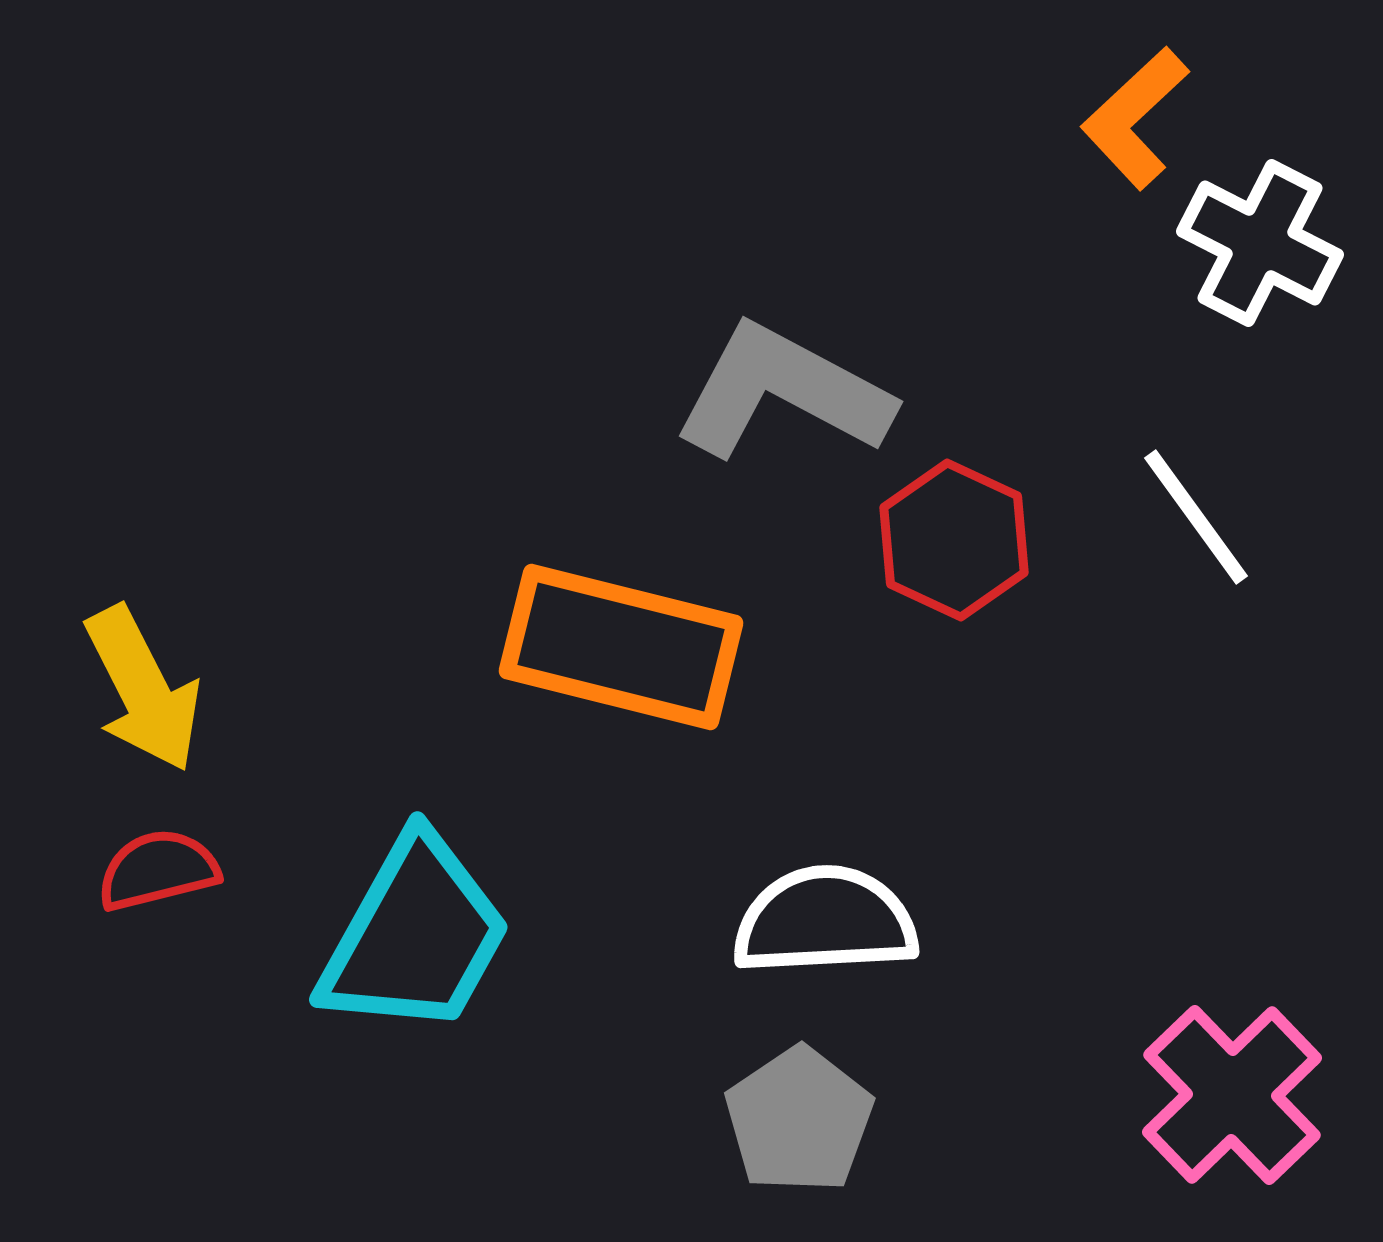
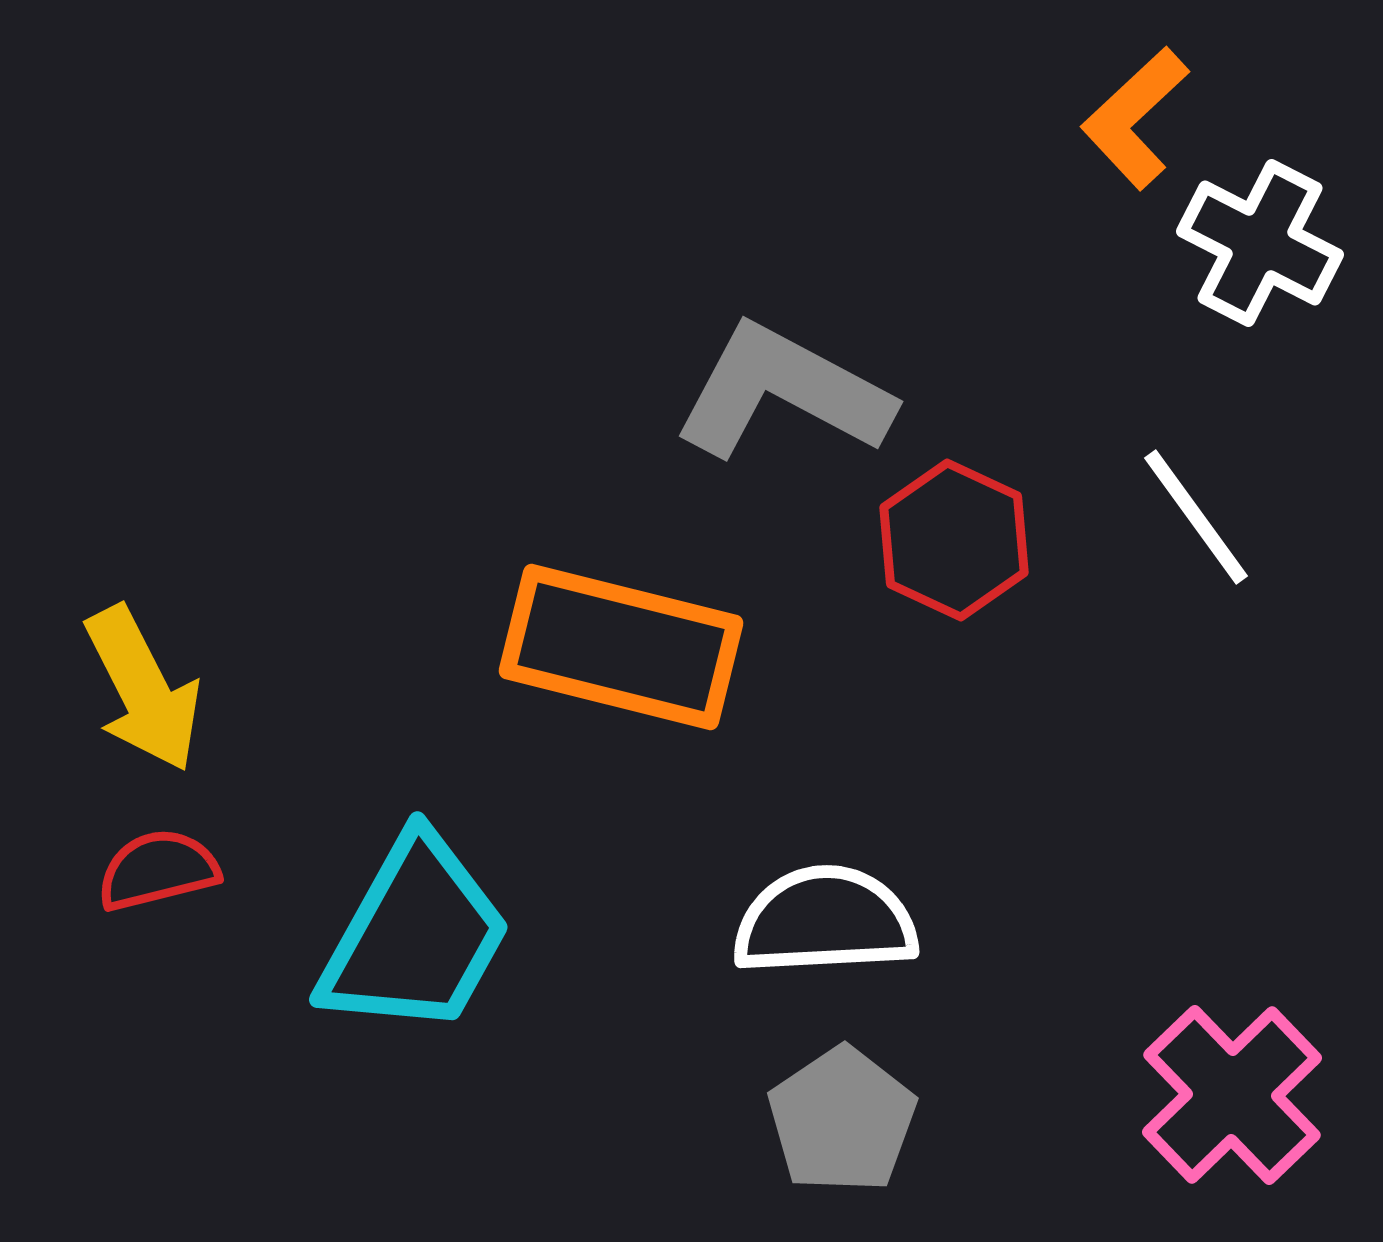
gray pentagon: moved 43 px right
